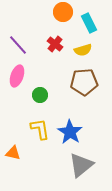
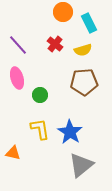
pink ellipse: moved 2 px down; rotated 35 degrees counterclockwise
